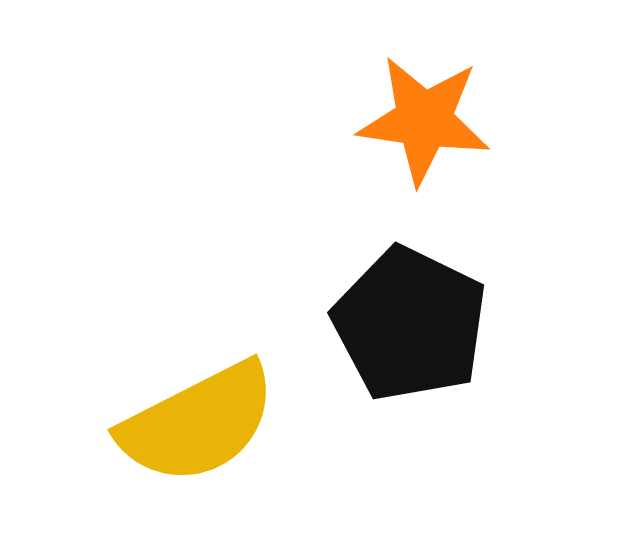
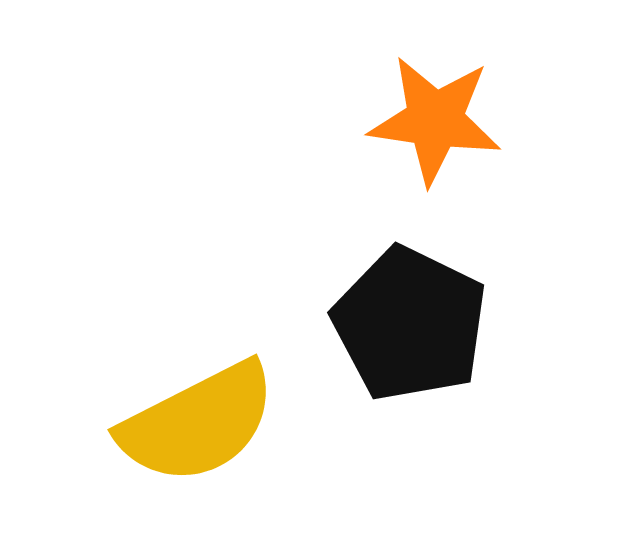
orange star: moved 11 px right
